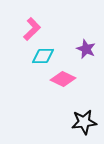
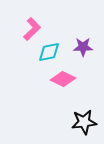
purple star: moved 3 px left, 2 px up; rotated 24 degrees counterclockwise
cyan diamond: moved 6 px right, 4 px up; rotated 10 degrees counterclockwise
